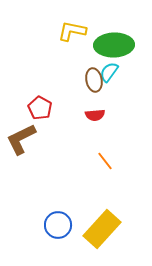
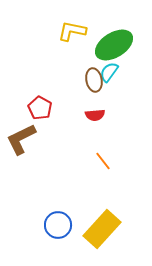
green ellipse: rotated 30 degrees counterclockwise
orange line: moved 2 px left
